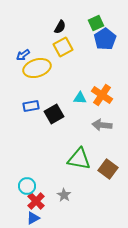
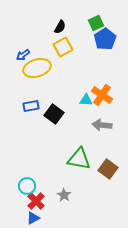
cyan triangle: moved 6 px right, 2 px down
black square: rotated 24 degrees counterclockwise
